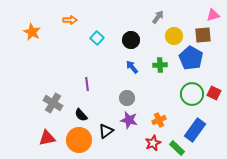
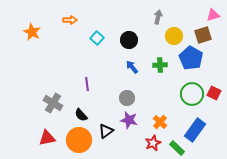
gray arrow: rotated 24 degrees counterclockwise
brown square: rotated 12 degrees counterclockwise
black circle: moved 2 px left
orange cross: moved 1 px right, 2 px down; rotated 24 degrees counterclockwise
